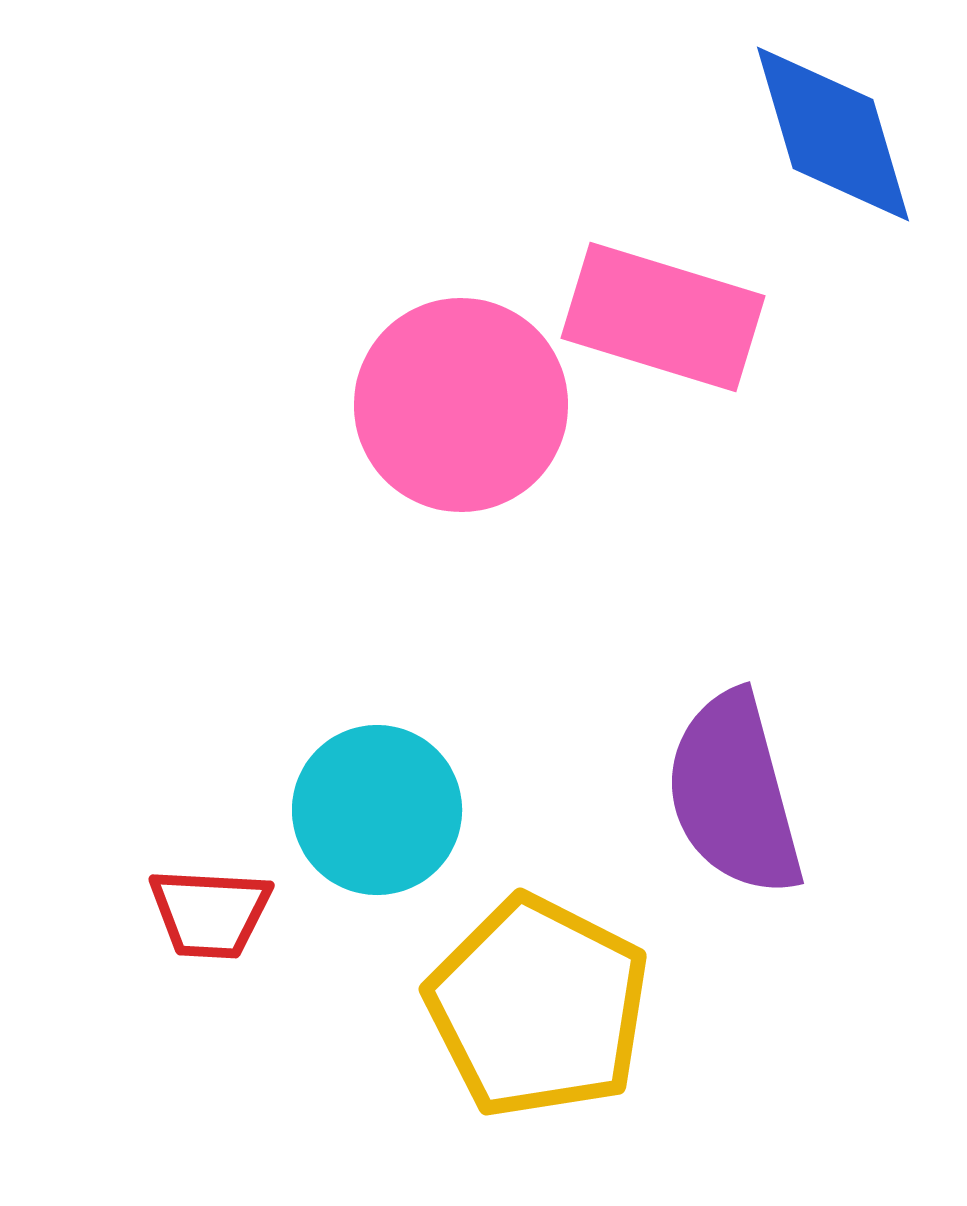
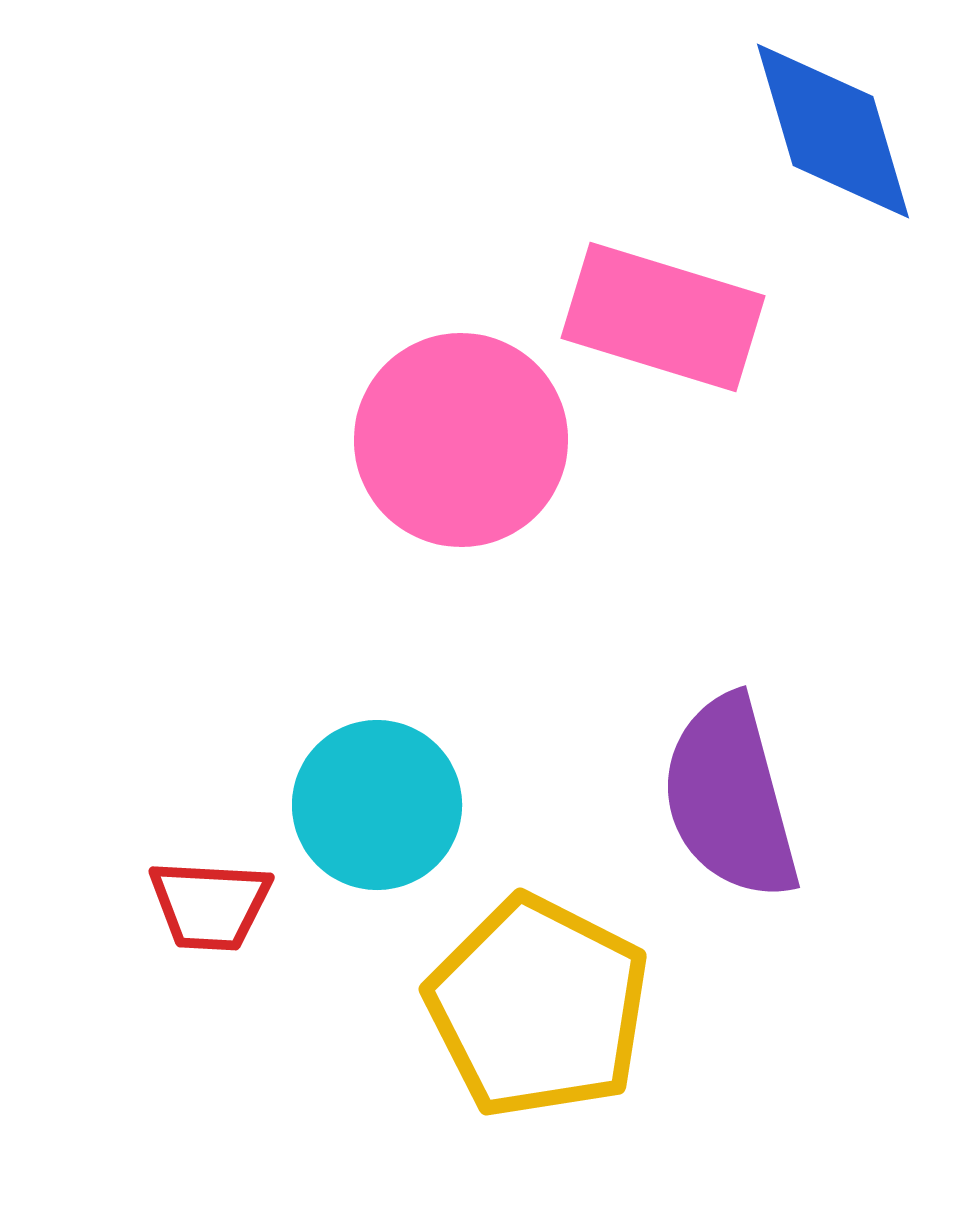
blue diamond: moved 3 px up
pink circle: moved 35 px down
purple semicircle: moved 4 px left, 4 px down
cyan circle: moved 5 px up
red trapezoid: moved 8 px up
